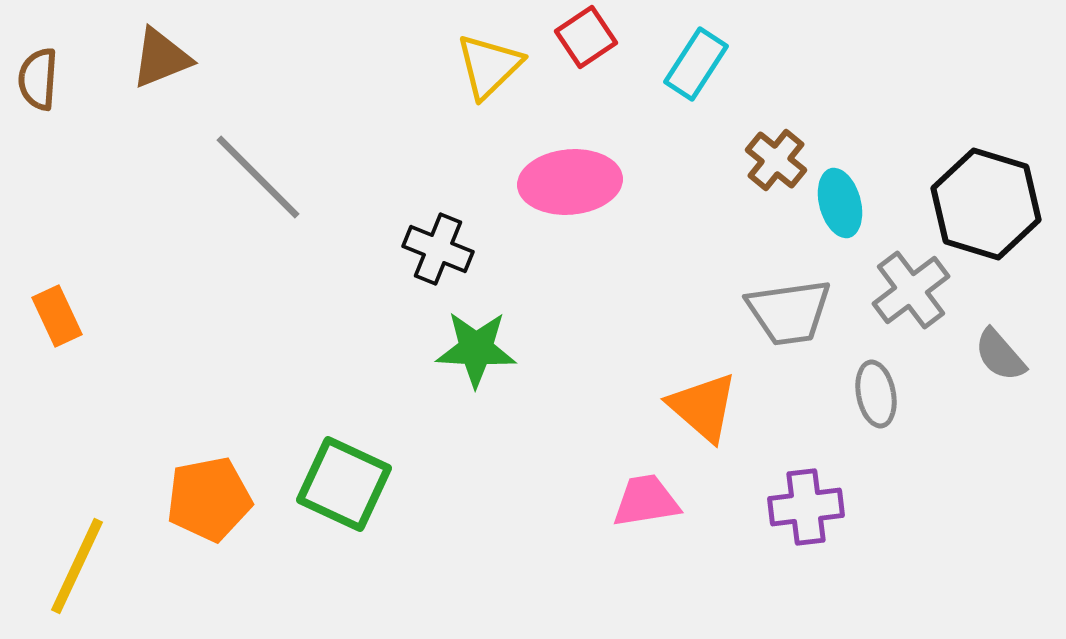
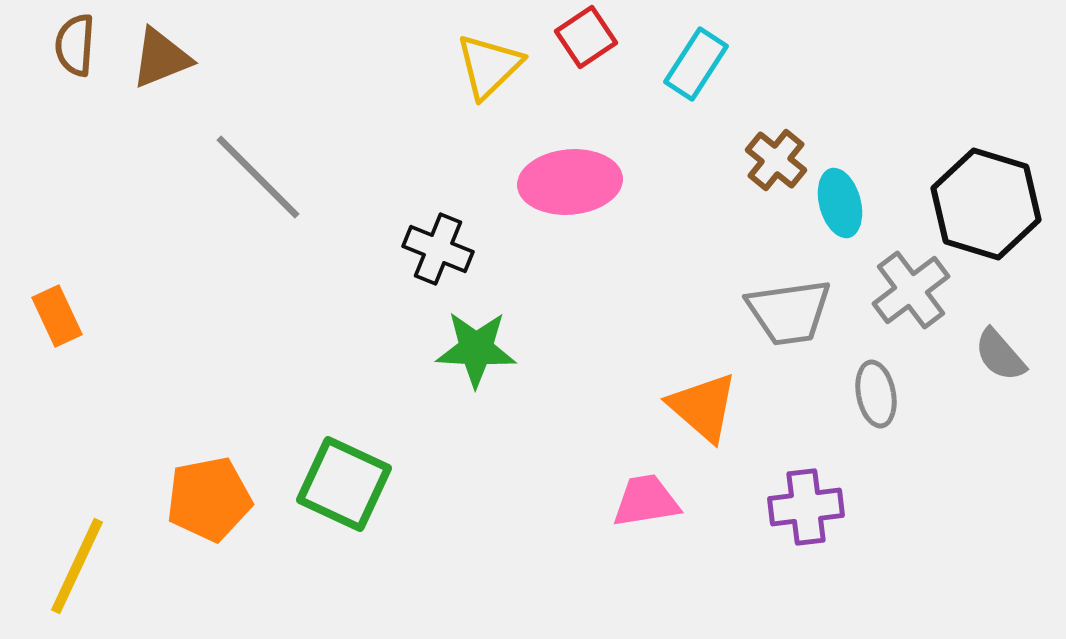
brown semicircle: moved 37 px right, 34 px up
